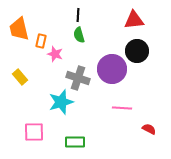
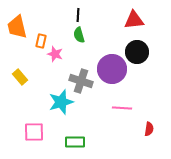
orange trapezoid: moved 2 px left, 2 px up
black circle: moved 1 px down
gray cross: moved 3 px right, 3 px down
red semicircle: rotated 72 degrees clockwise
